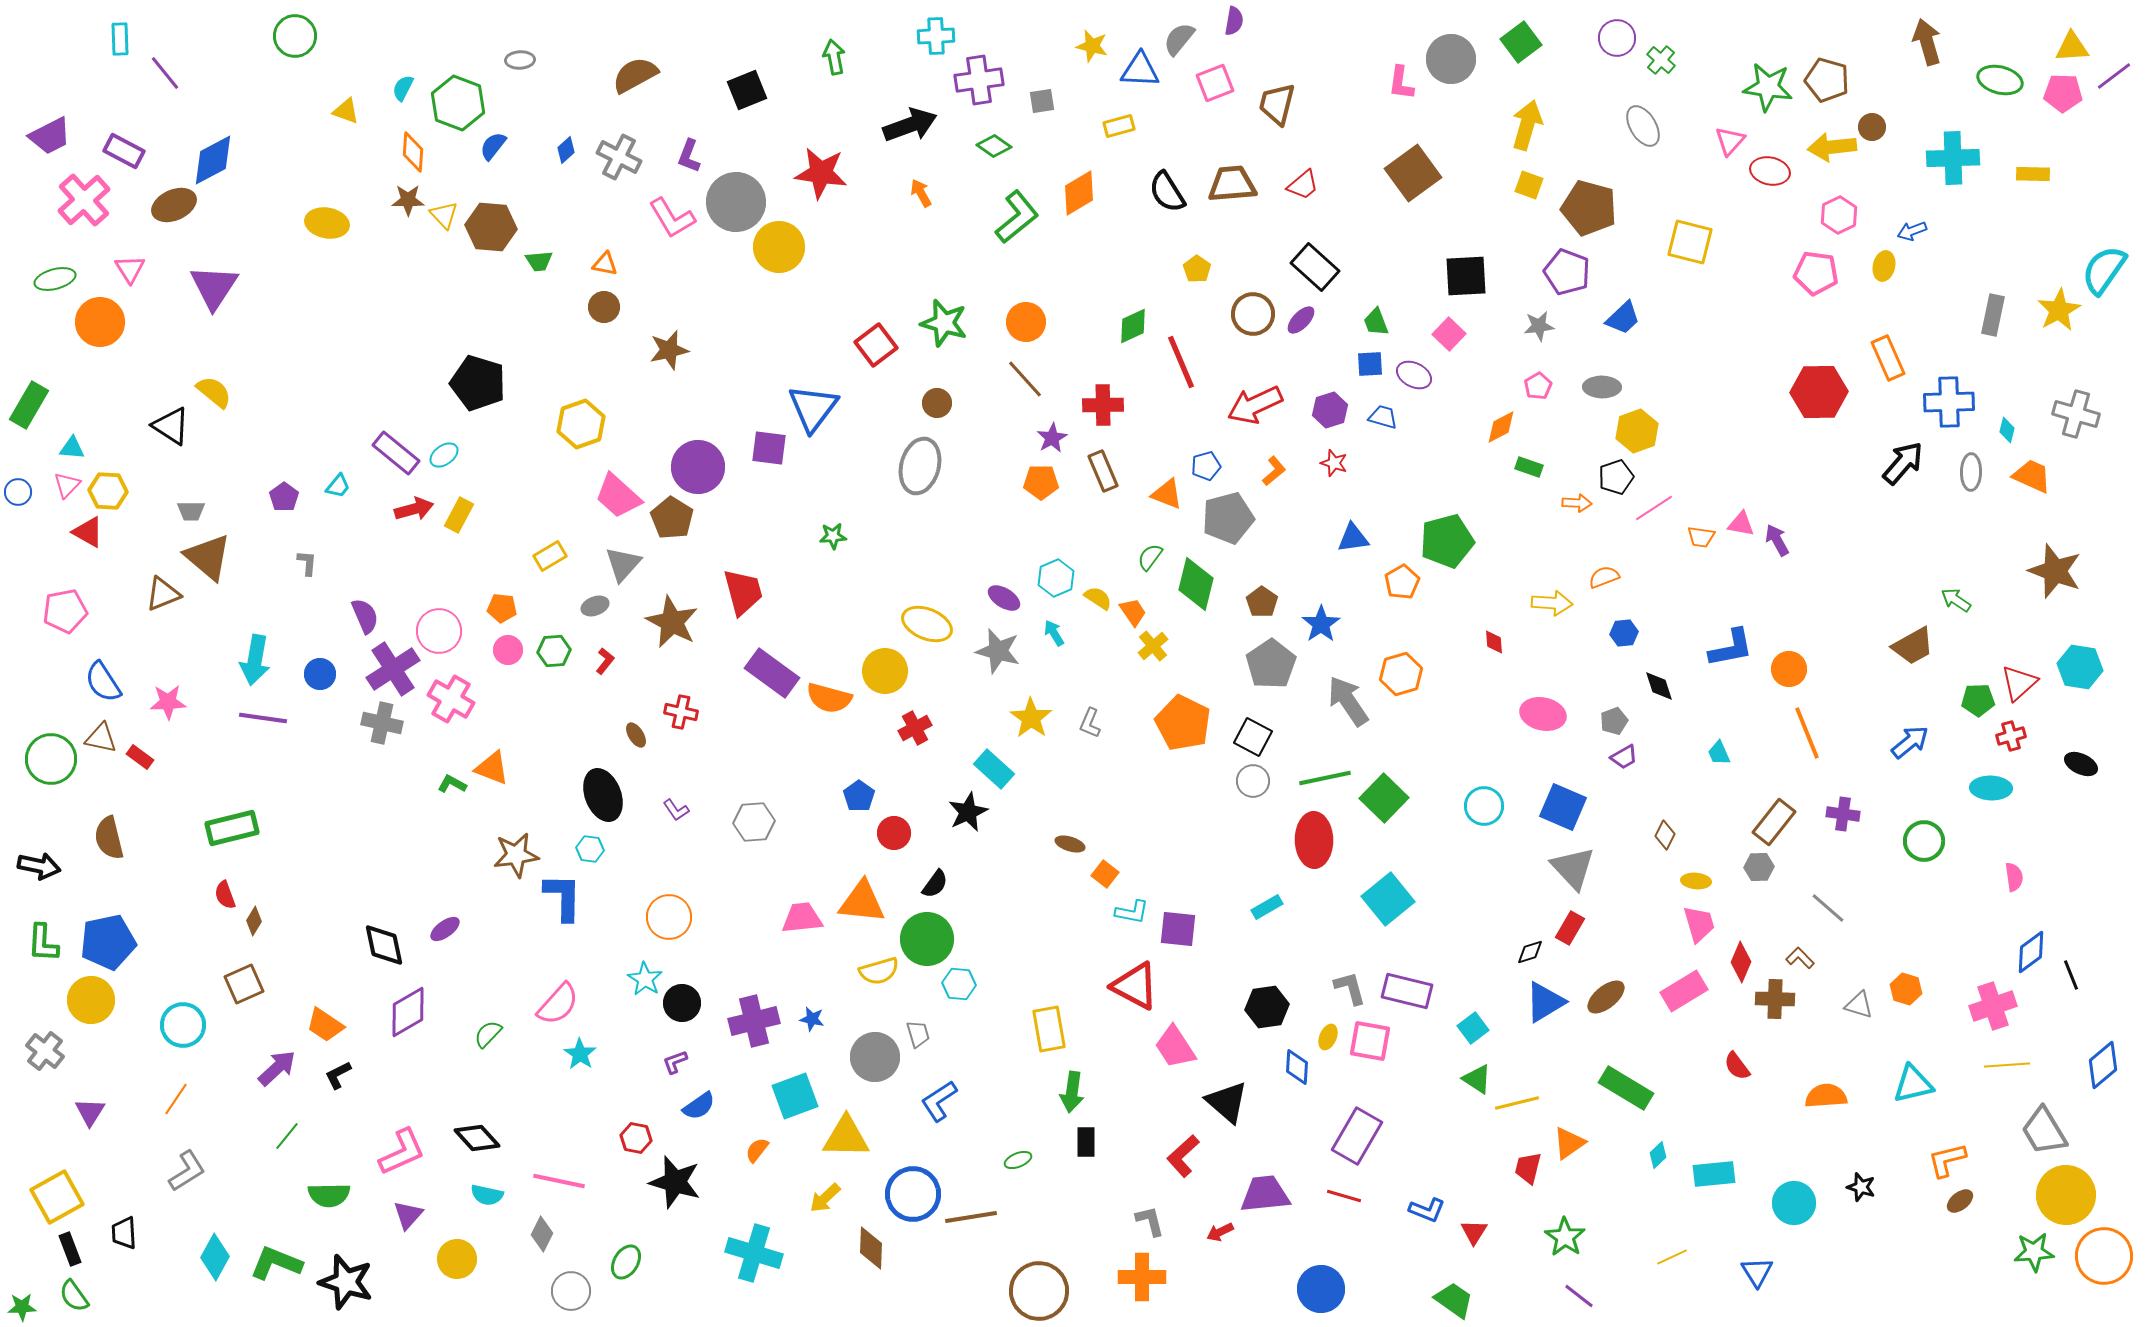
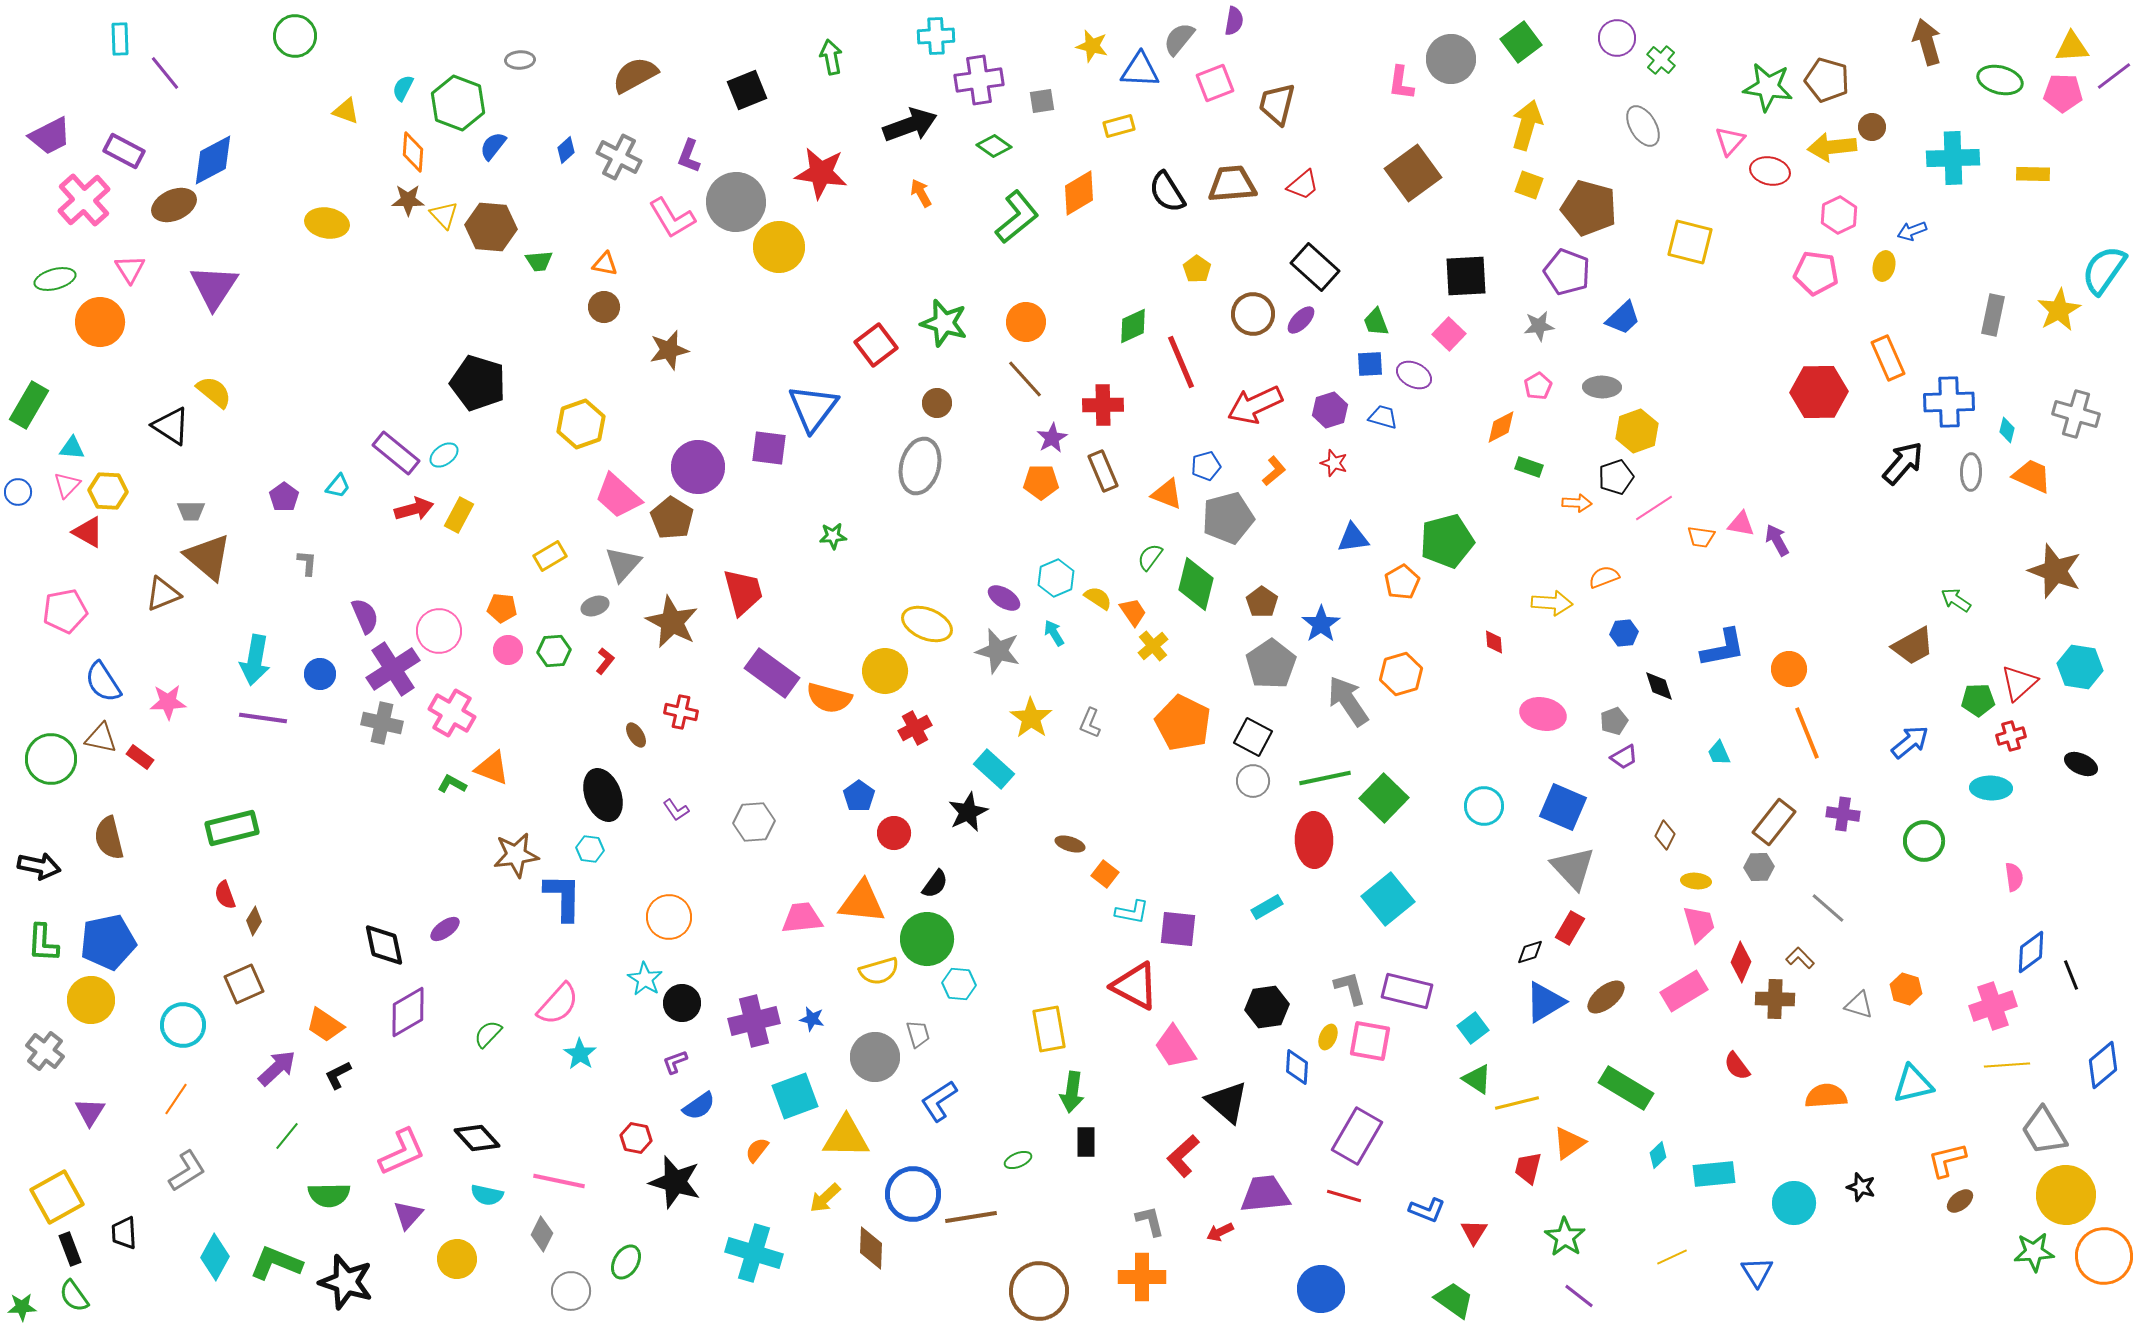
green arrow at (834, 57): moved 3 px left
blue L-shape at (1731, 648): moved 8 px left
pink cross at (451, 699): moved 1 px right, 14 px down
